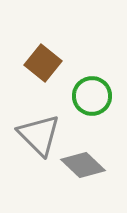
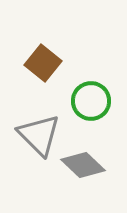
green circle: moved 1 px left, 5 px down
